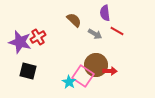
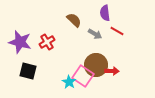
red cross: moved 9 px right, 5 px down
red arrow: moved 2 px right
